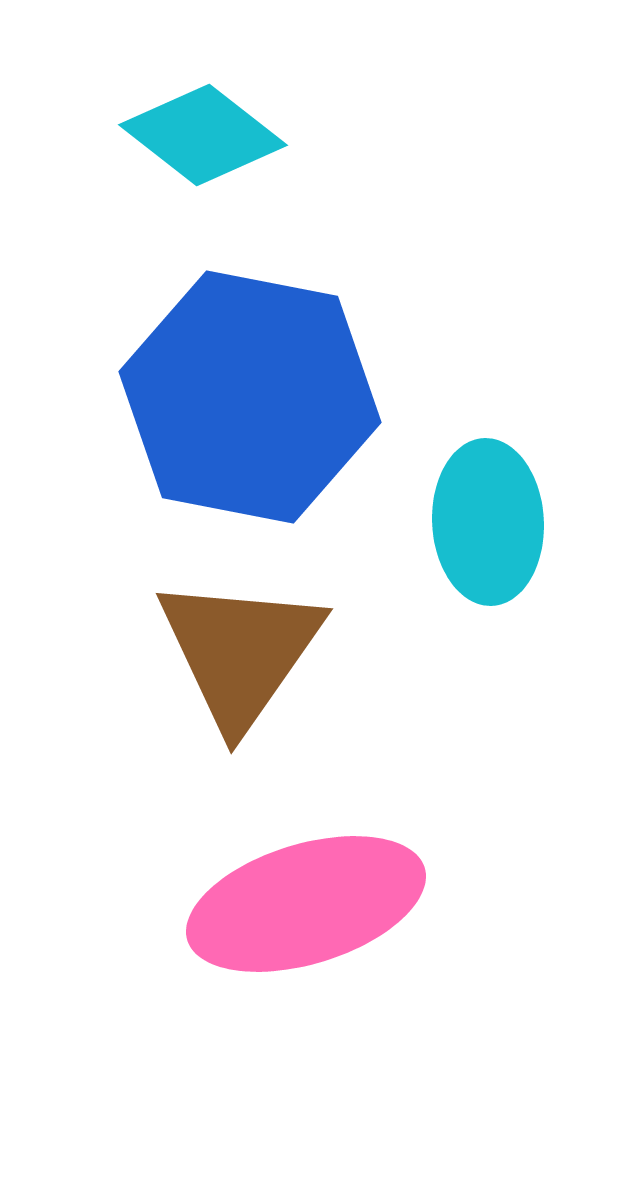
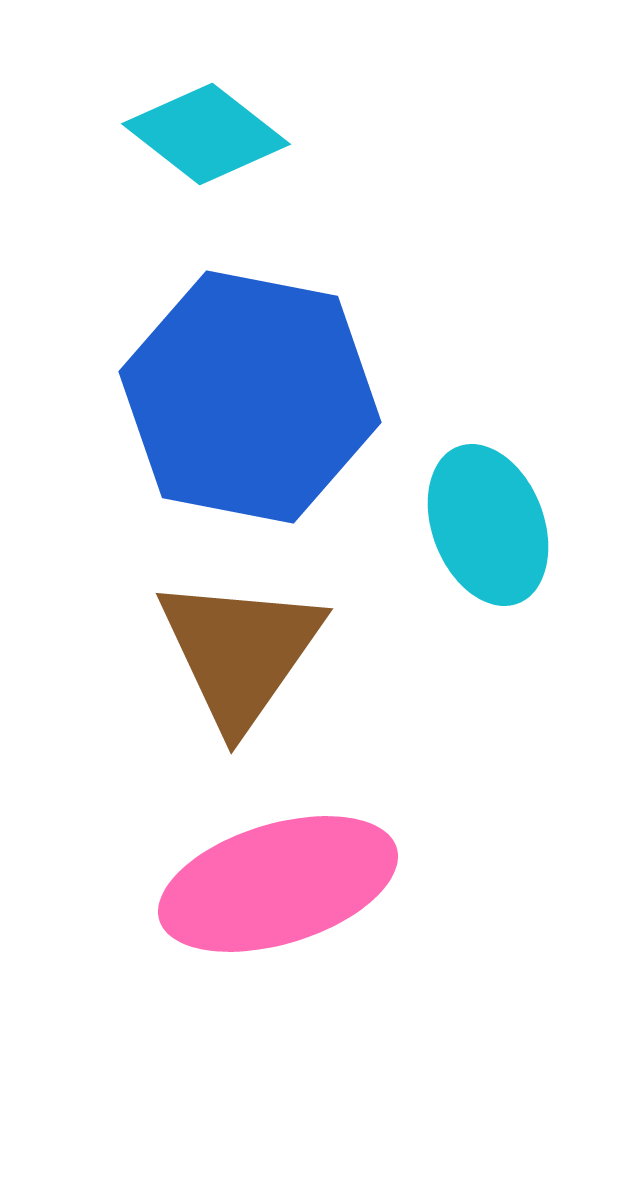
cyan diamond: moved 3 px right, 1 px up
cyan ellipse: moved 3 px down; rotated 18 degrees counterclockwise
pink ellipse: moved 28 px left, 20 px up
